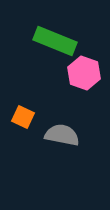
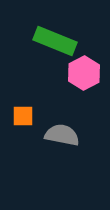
pink hexagon: rotated 12 degrees clockwise
orange square: moved 1 px up; rotated 25 degrees counterclockwise
